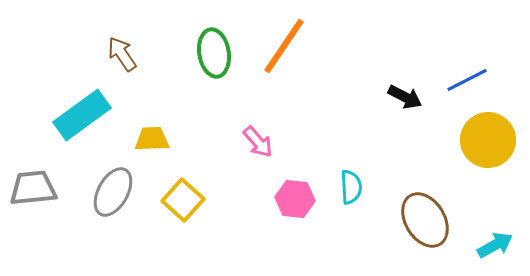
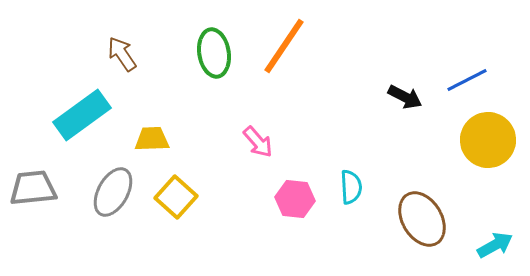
yellow square: moved 7 px left, 3 px up
brown ellipse: moved 3 px left, 1 px up
